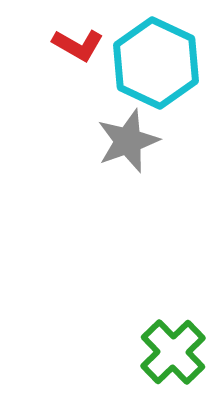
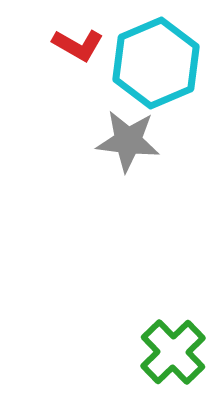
cyan hexagon: rotated 12 degrees clockwise
gray star: rotated 26 degrees clockwise
